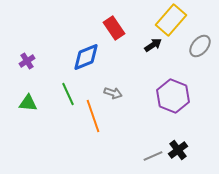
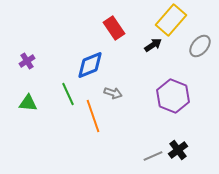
blue diamond: moved 4 px right, 8 px down
